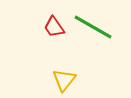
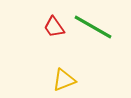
yellow triangle: rotated 30 degrees clockwise
